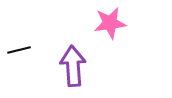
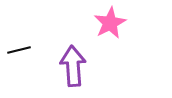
pink star: rotated 20 degrees counterclockwise
